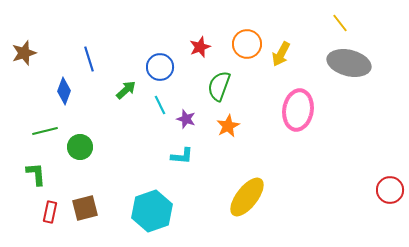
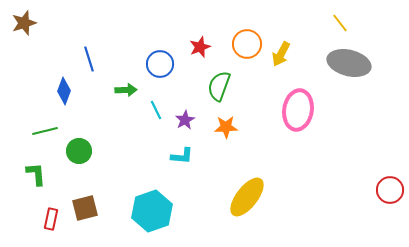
brown star: moved 30 px up
blue circle: moved 3 px up
green arrow: rotated 40 degrees clockwise
cyan line: moved 4 px left, 5 px down
purple star: moved 1 px left, 1 px down; rotated 24 degrees clockwise
orange star: moved 2 px left, 1 px down; rotated 25 degrees clockwise
green circle: moved 1 px left, 4 px down
red rectangle: moved 1 px right, 7 px down
